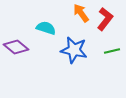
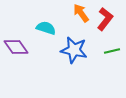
purple diamond: rotated 15 degrees clockwise
